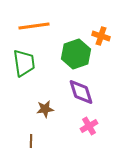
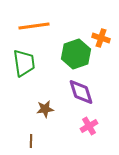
orange cross: moved 2 px down
